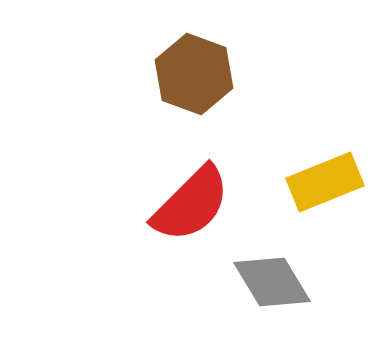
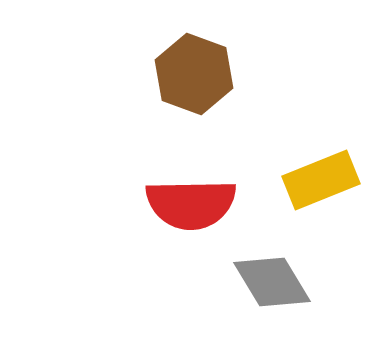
yellow rectangle: moved 4 px left, 2 px up
red semicircle: rotated 44 degrees clockwise
